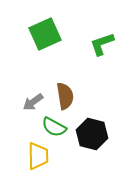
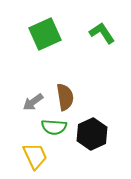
green L-shape: moved 11 px up; rotated 76 degrees clockwise
brown semicircle: moved 1 px down
green semicircle: rotated 25 degrees counterclockwise
black hexagon: rotated 20 degrees clockwise
yellow trapezoid: moved 3 px left; rotated 24 degrees counterclockwise
